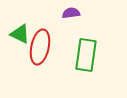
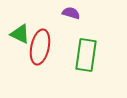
purple semicircle: rotated 24 degrees clockwise
